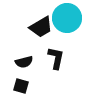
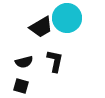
black L-shape: moved 1 px left, 3 px down
